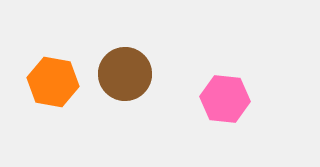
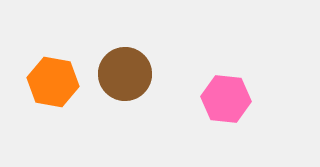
pink hexagon: moved 1 px right
